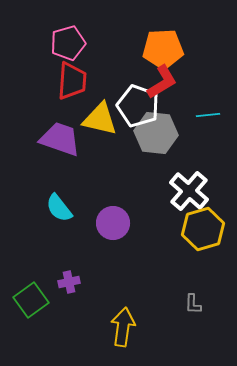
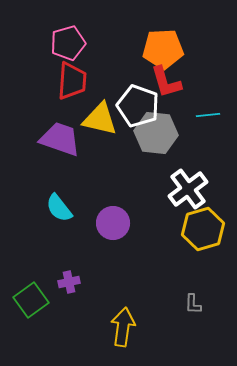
red L-shape: moved 4 px right; rotated 105 degrees clockwise
white cross: moved 1 px left, 2 px up; rotated 12 degrees clockwise
